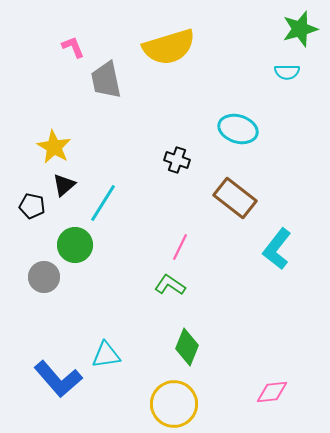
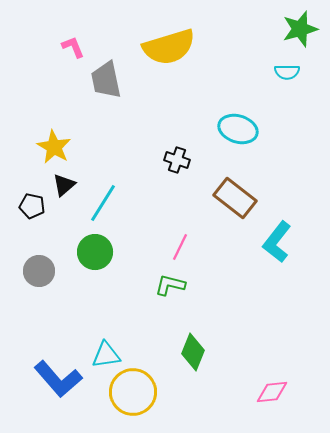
green circle: moved 20 px right, 7 px down
cyan L-shape: moved 7 px up
gray circle: moved 5 px left, 6 px up
green L-shape: rotated 20 degrees counterclockwise
green diamond: moved 6 px right, 5 px down
yellow circle: moved 41 px left, 12 px up
